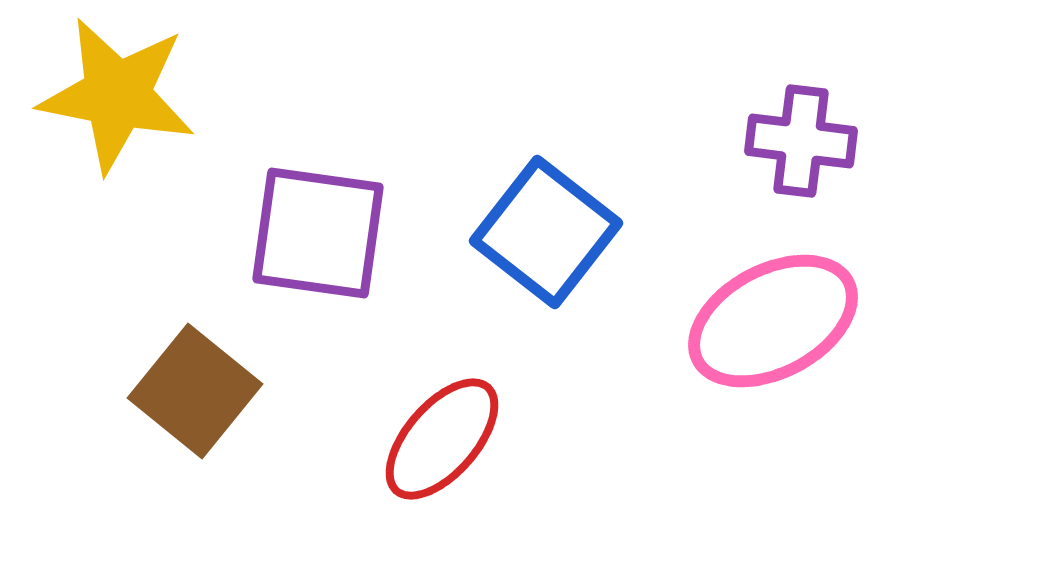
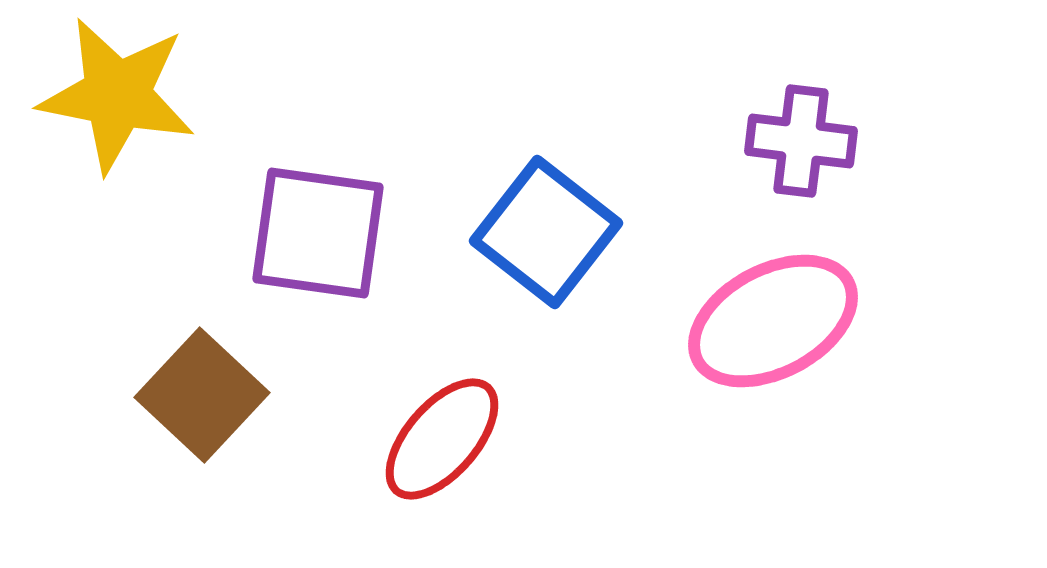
brown square: moved 7 px right, 4 px down; rotated 4 degrees clockwise
